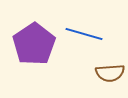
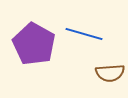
purple pentagon: rotated 9 degrees counterclockwise
